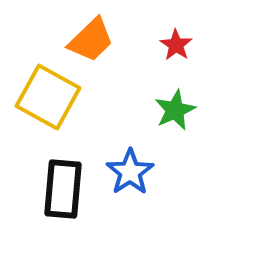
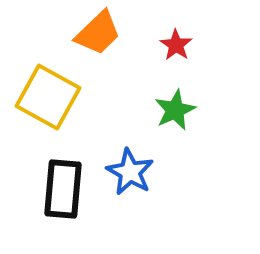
orange trapezoid: moved 7 px right, 7 px up
blue star: rotated 9 degrees counterclockwise
